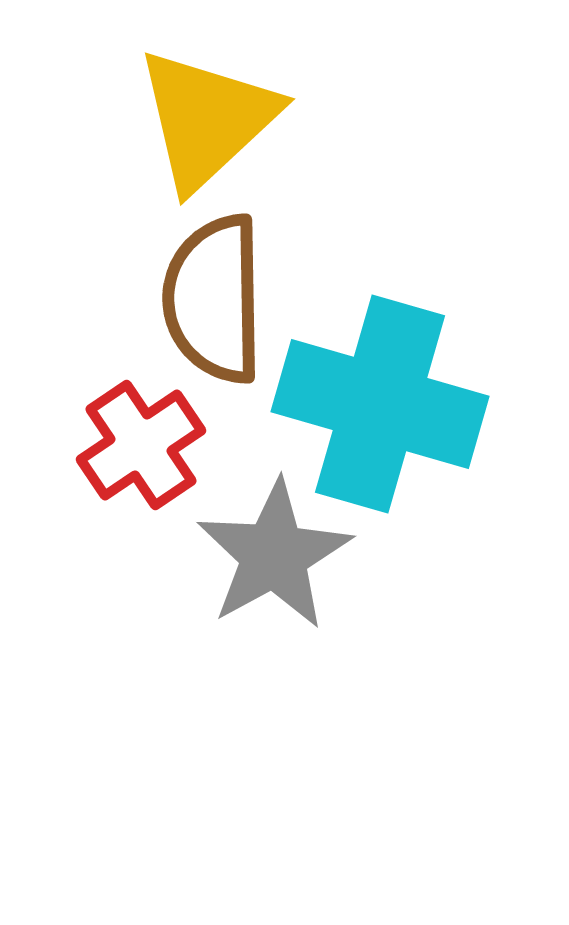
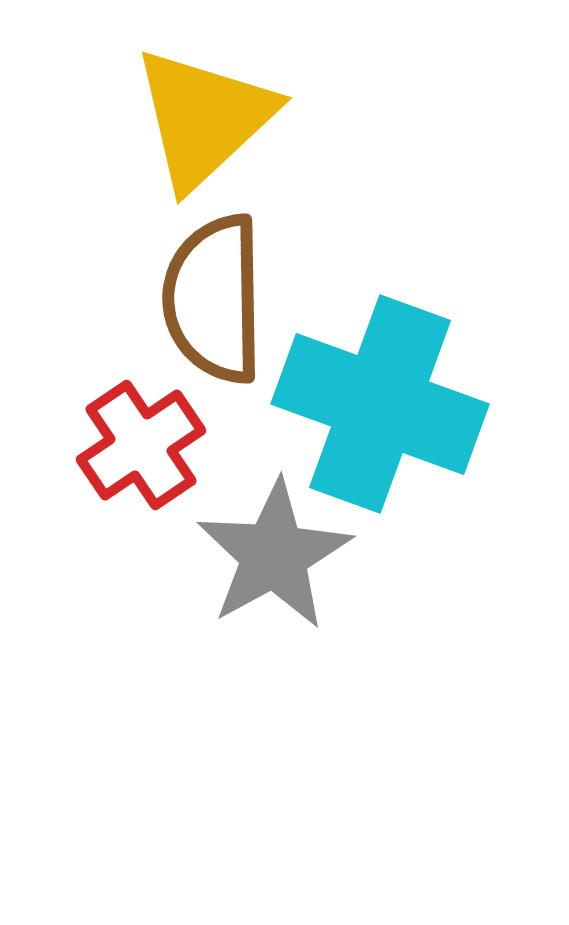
yellow triangle: moved 3 px left, 1 px up
cyan cross: rotated 4 degrees clockwise
